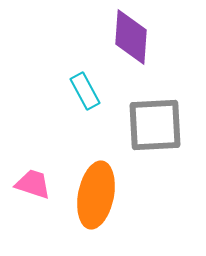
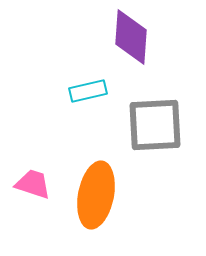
cyan rectangle: moved 3 px right; rotated 75 degrees counterclockwise
